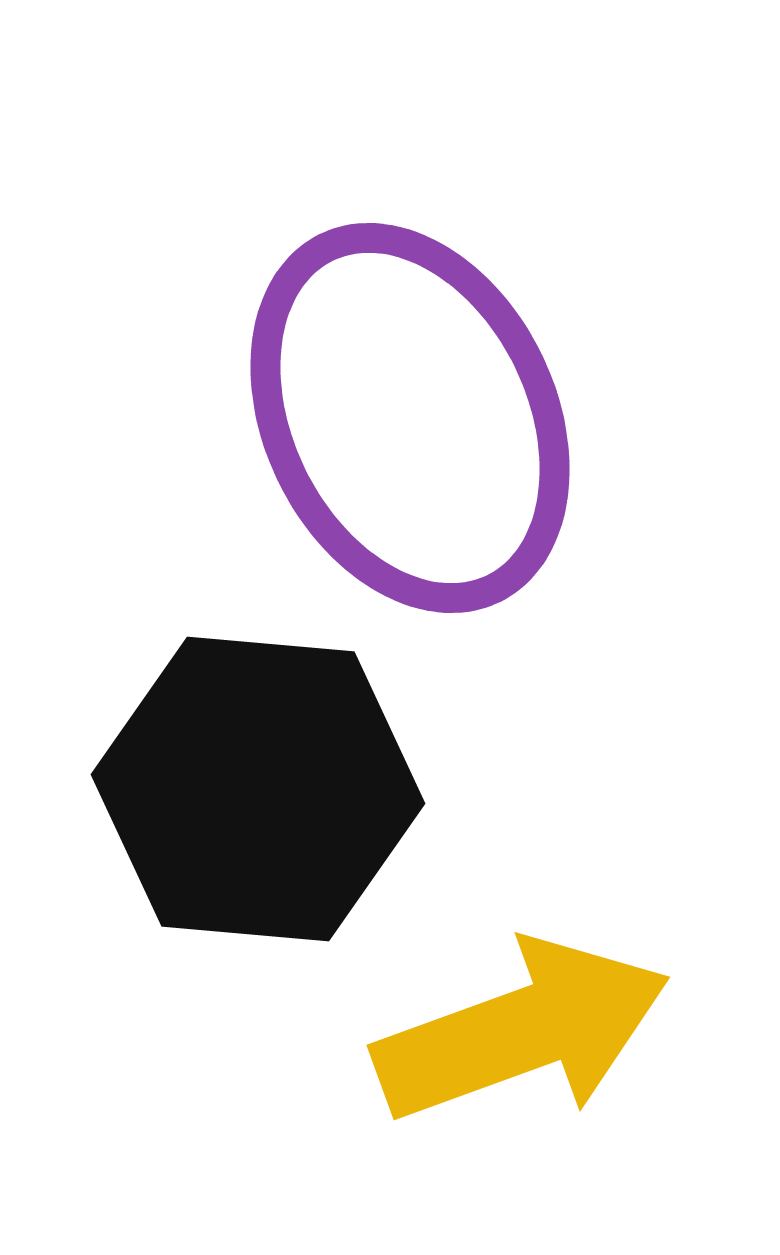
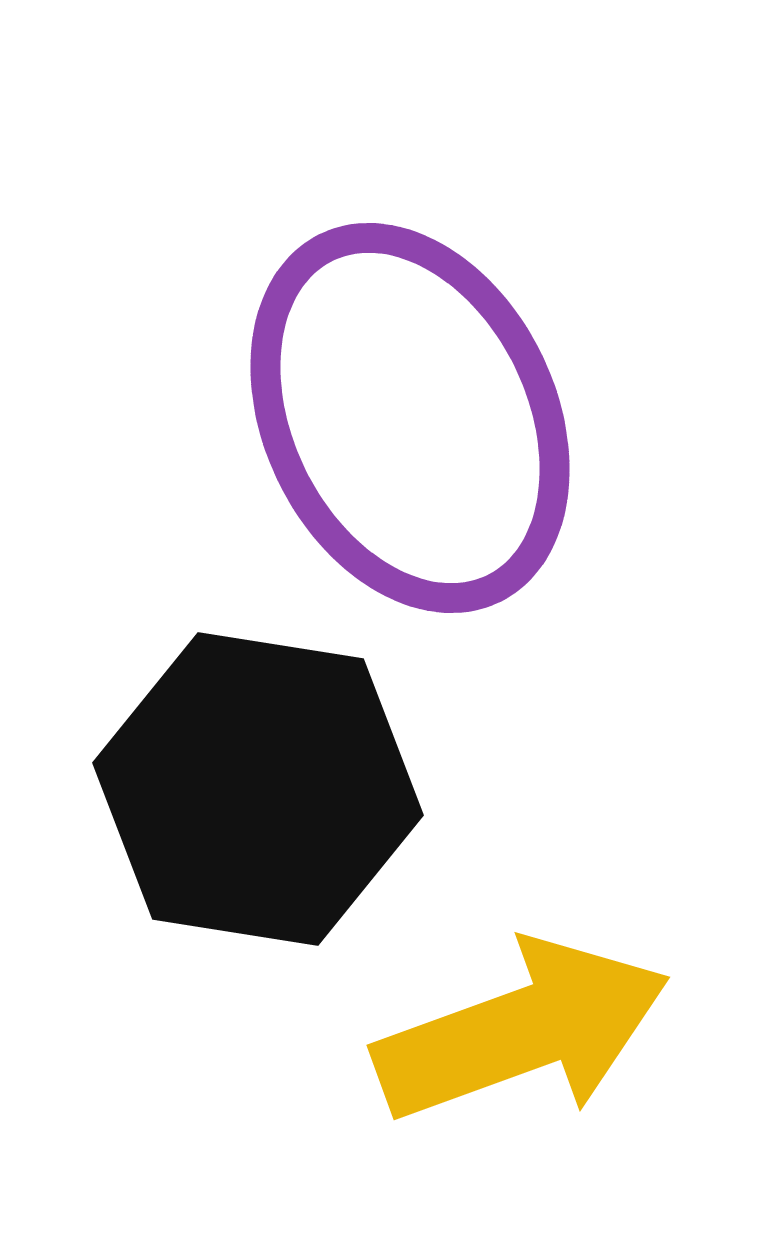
black hexagon: rotated 4 degrees clockwise
